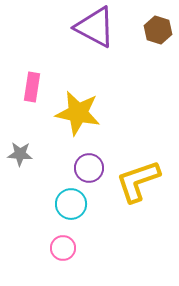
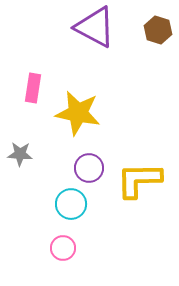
pink rectangle: moved 1 px right, 1 px down
yellow L-shape: moved 1 px right, 1 px up; rotated 18 degrees clockwise
